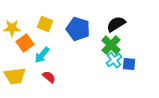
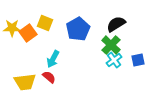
yellow square: moved 1 px up
blue pentagon: rotated 25 degrees clockwise
orange square: moved 3 px right, 10 px up
cyan arrow: moved 11 px right, 4 px down; rotated 12 degrees counterclockwise
blue square: moved 9 px right, 4 px up; rotated 16 degrees counterclockwise
yellow trapezoid: moved 10 px right, 6 px down
